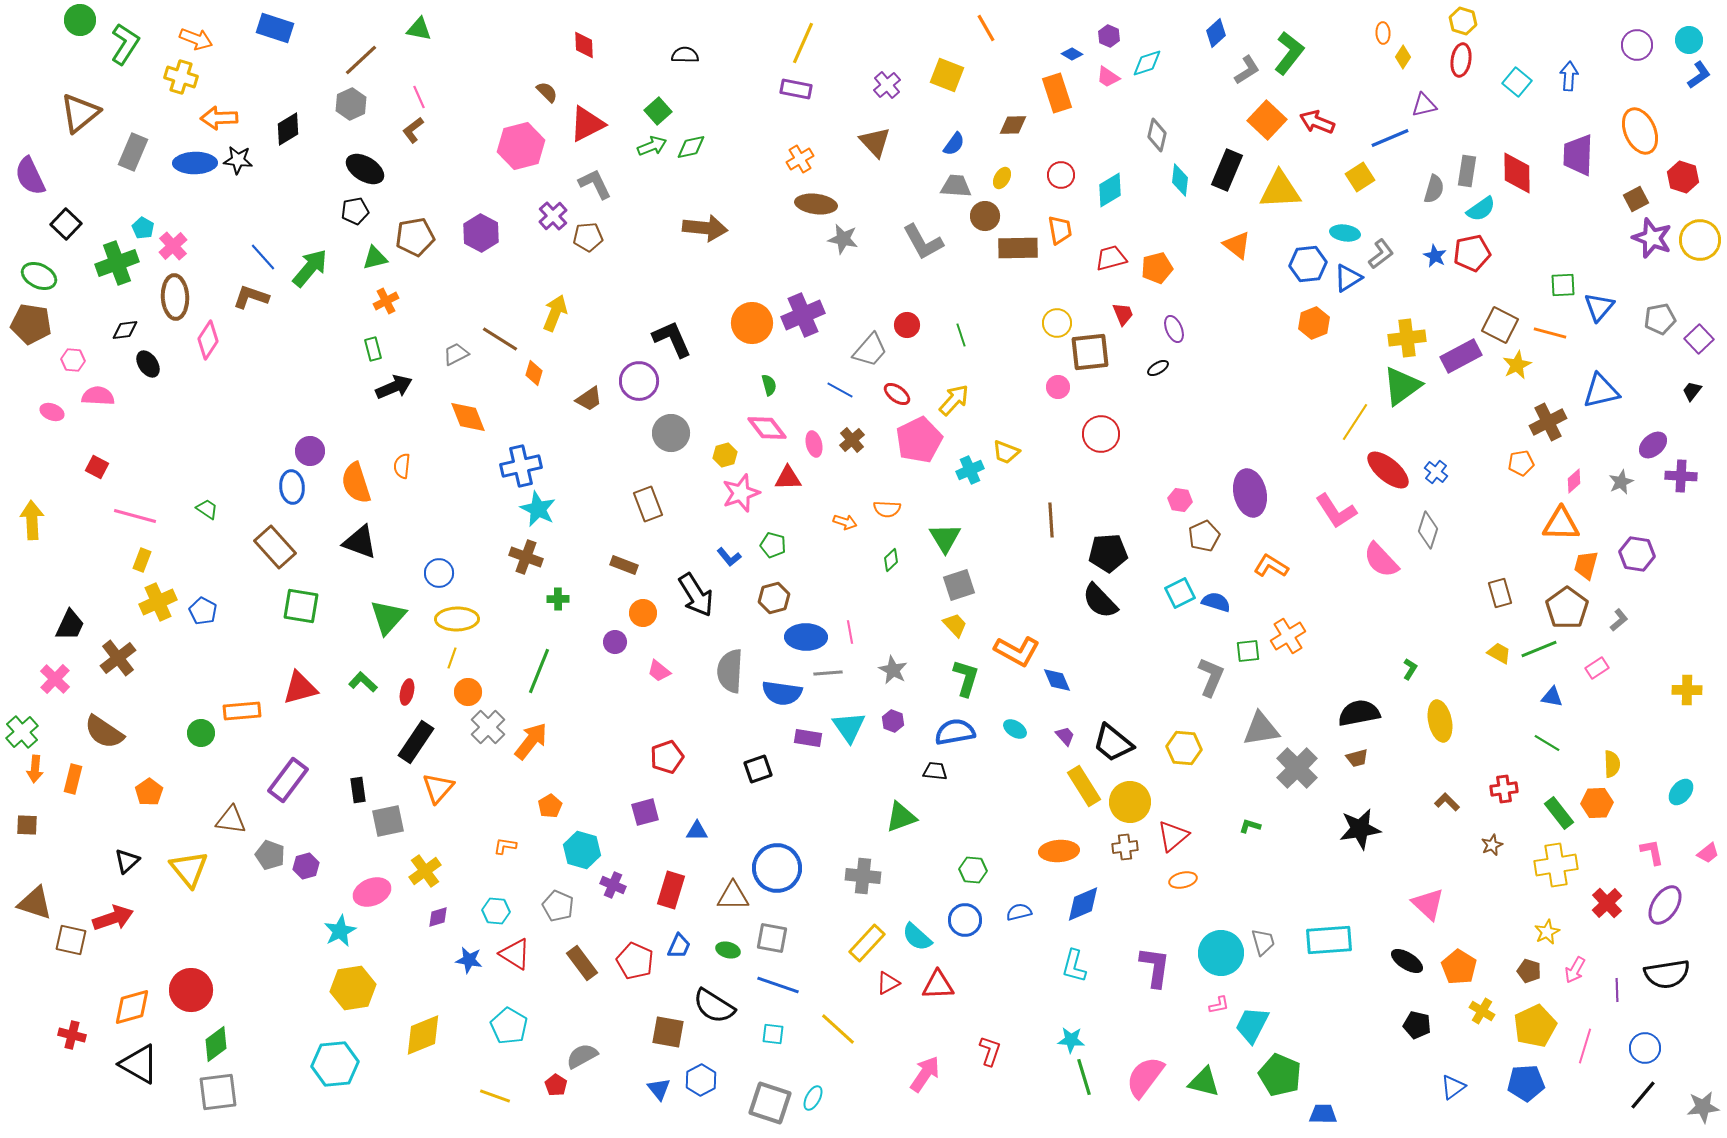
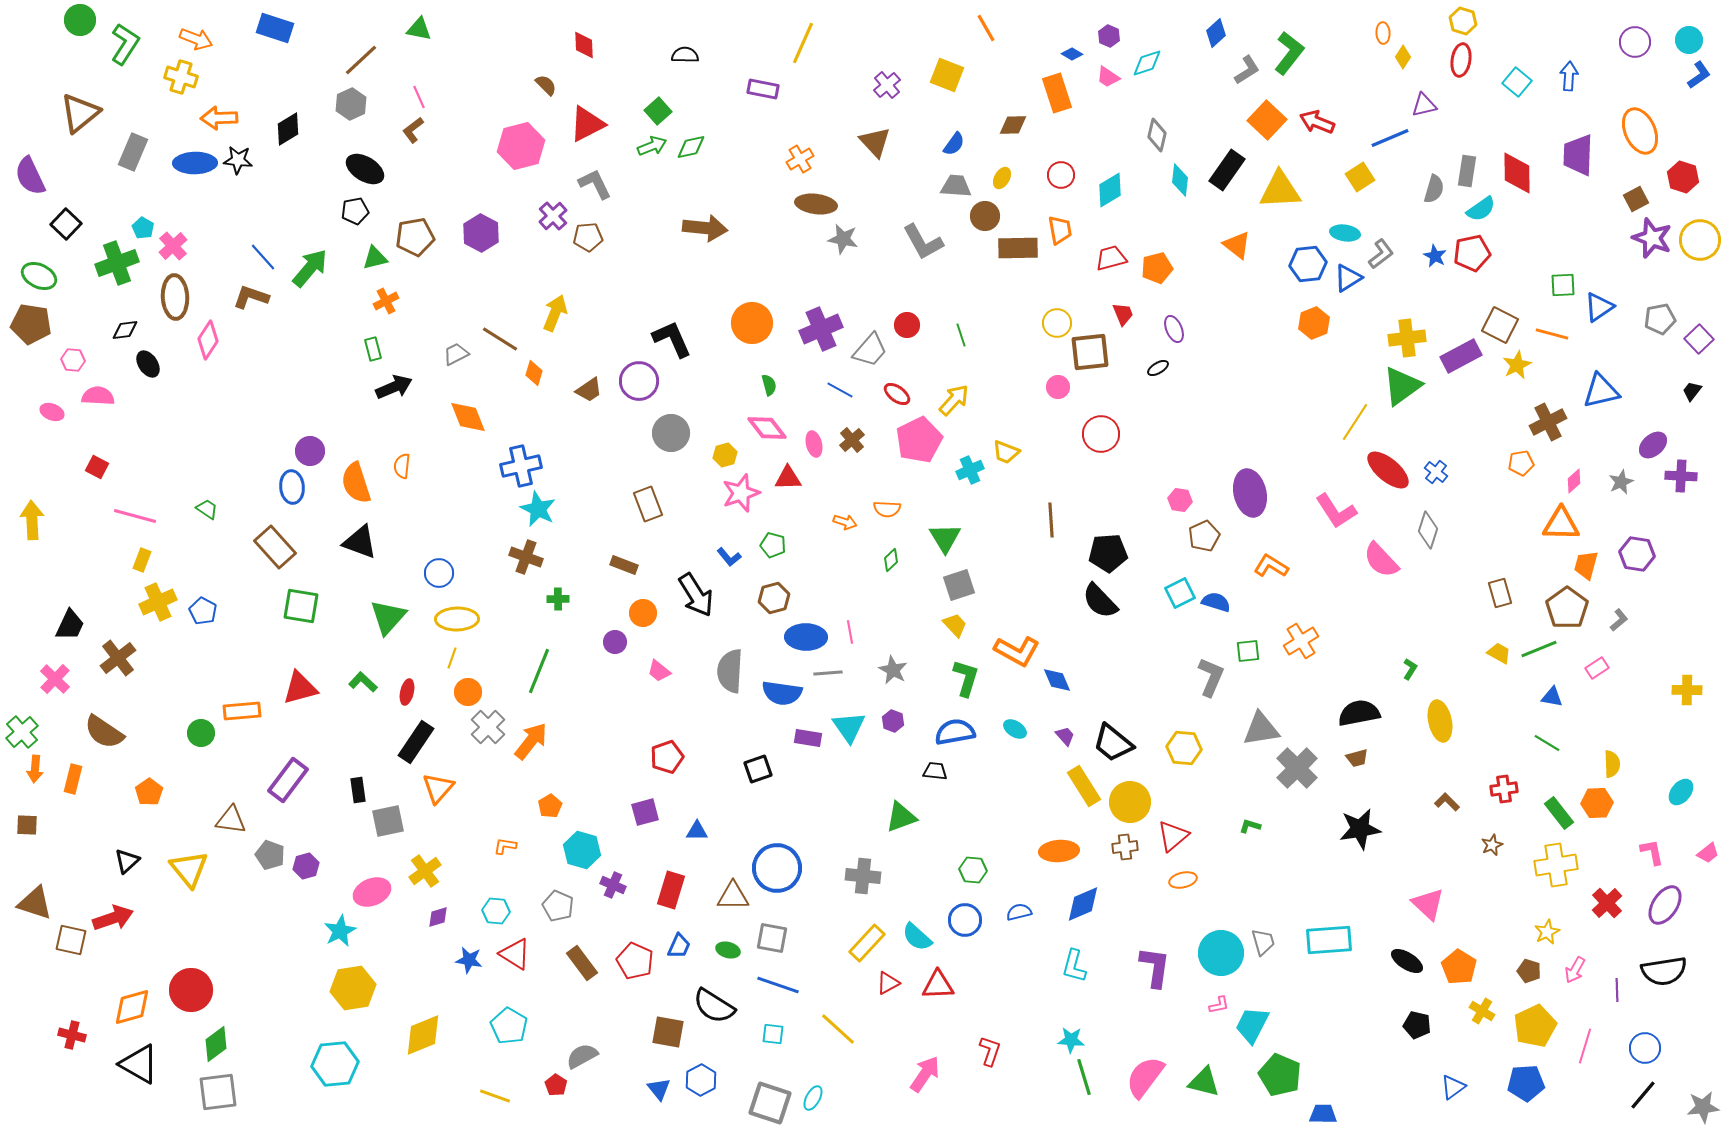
purple circle at (1637, 45): moved 2 px left, 3 px up
purple rectangle at (796, 89): moved 33 px left
brown semicircle at (547, 92): moved 1 px left, 7 px up
black rectangle at (1227, 170): rotated 12 degrees clockwise
blue triangle at (1599, 307): rotated 16 degrees clockwise
purple cross at (803, 315): moved 18 px right, 14 px down
orange line at (1550, 333): moved 2 px right, 1 px down
brown trapezoid at (589, 399): moved 9 px up
orange cross at (1288, 636): moved 13 px right, 5 px down
black semicircle at (1667, 974): moved 3 px left, 3 px up
